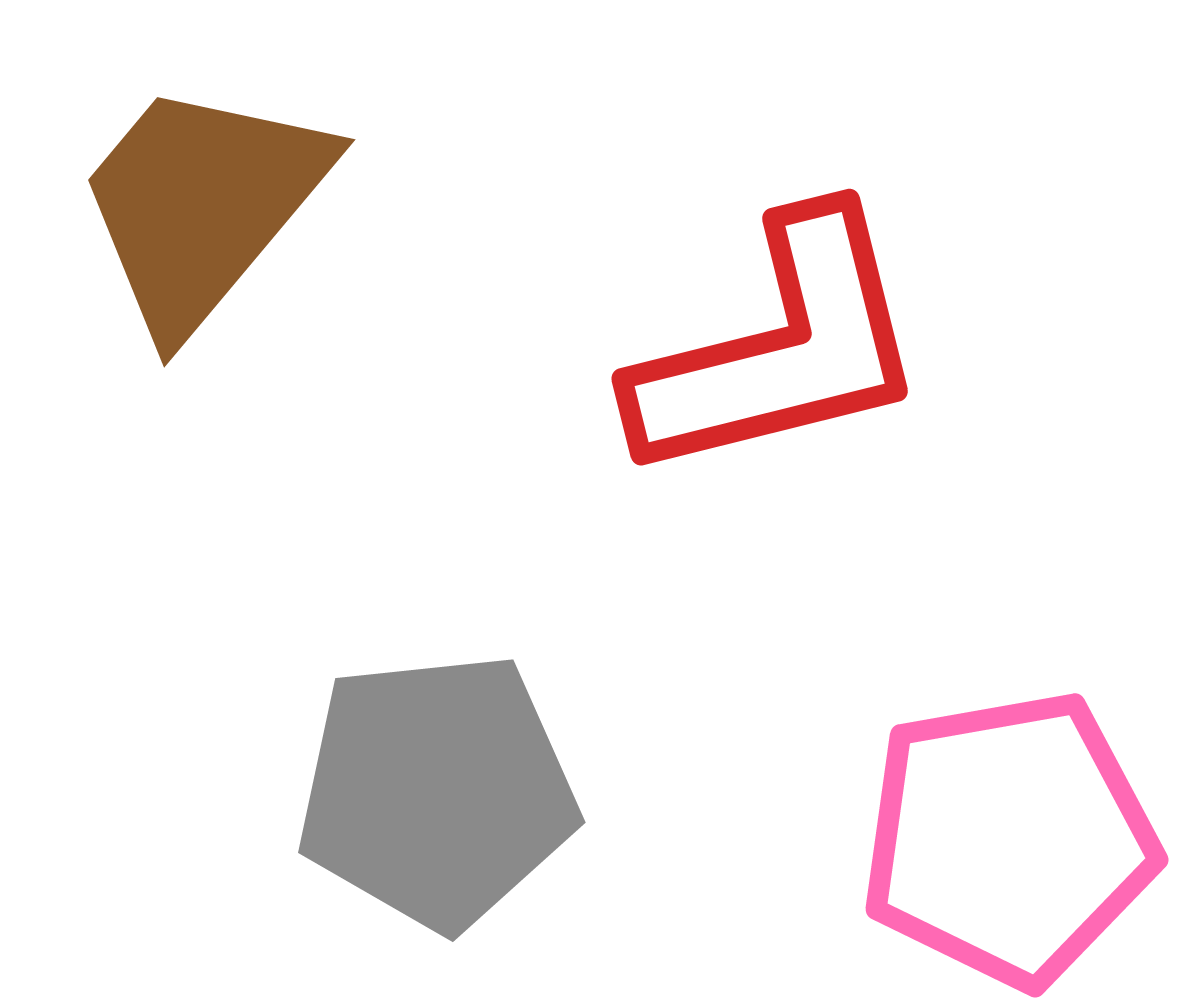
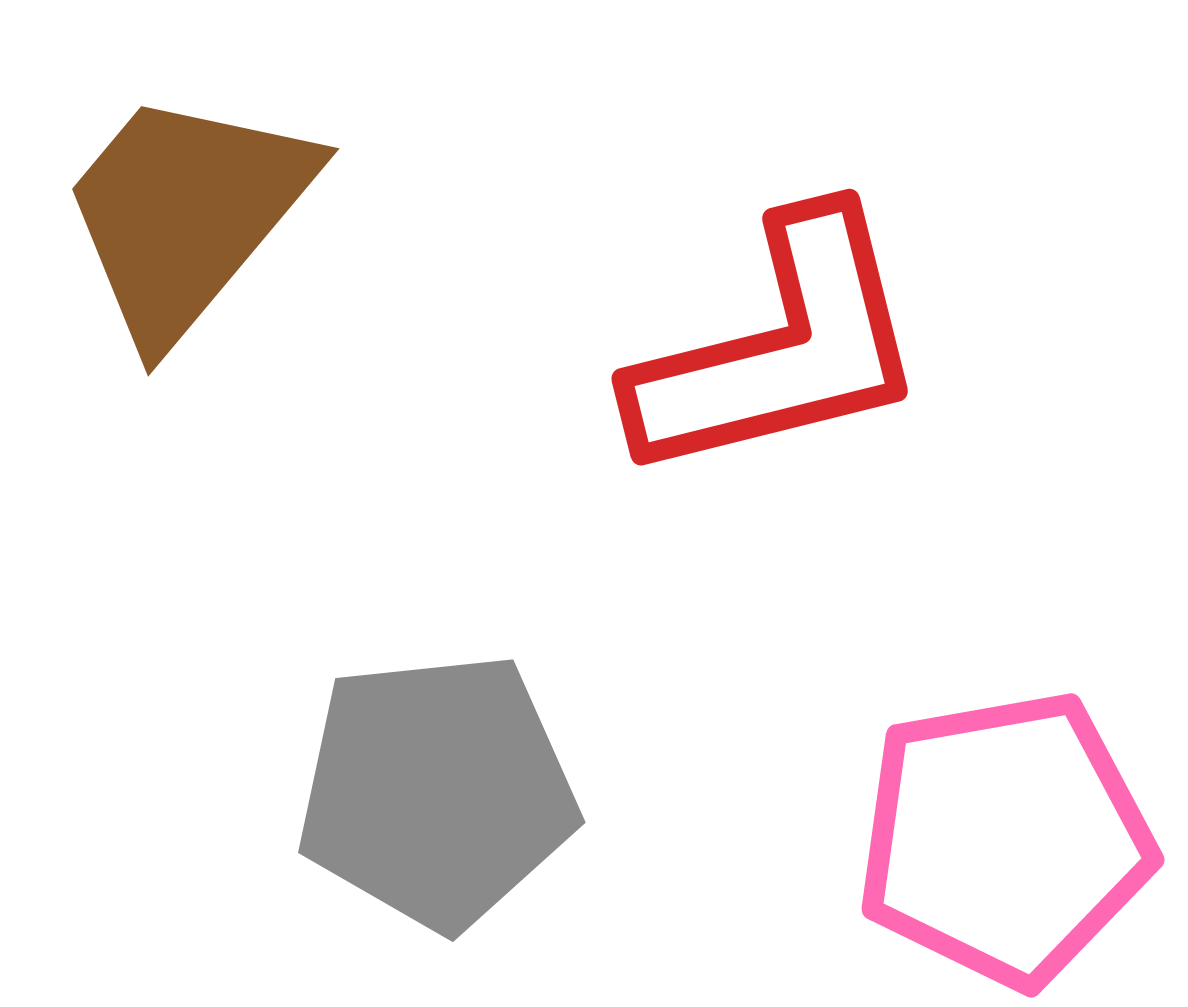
brown trapezoid: moved 16 px left, 9 px down
pink pentagon: moved 4 px left
